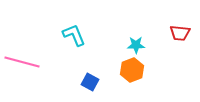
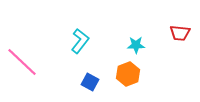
cyan L-shape: moved 6 px right, 6 px down; rotated 60 degrees clockwise
pink line: rotated 28 degrees clockwise
orange hexagon: moved 4 px left, 4 px down
